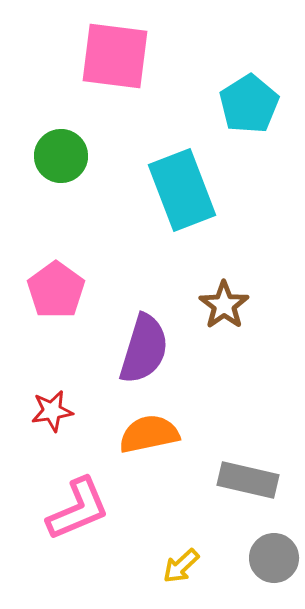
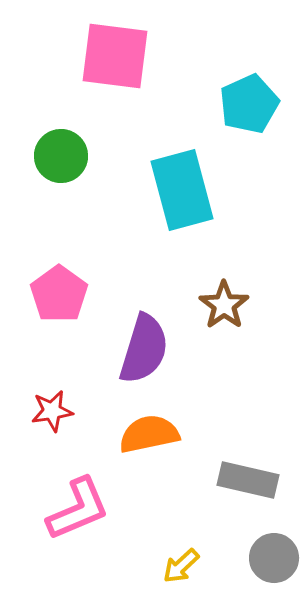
cyan pentagon: rotated 8 degrees clockwise
cyan rectangle: rotated 6 degrees clockwise
pink pentagon: moved 3 px right, 4 px down
